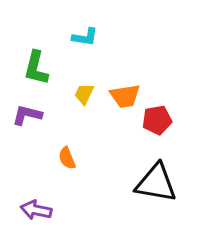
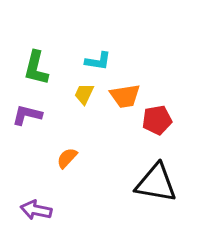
cyan L-shape: moved 13 px right, 24 px down
orange semicircle: rotated 65 degrees clockwise
